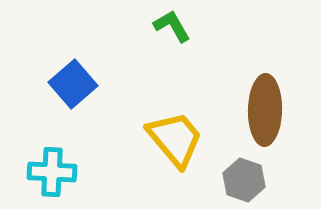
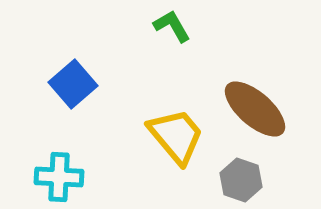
brown ellipse: moved 10 px left, 1 px up; rotated 50 degrees counterclockwise
yellow trapezoid: moved 1 px right, 3 px up
cyan cross: moved 7 px right, 5 px down
gray hexagon: moved 3 px left
